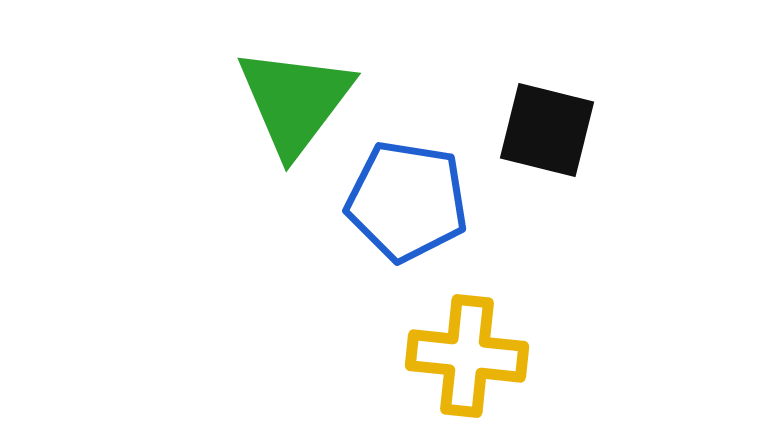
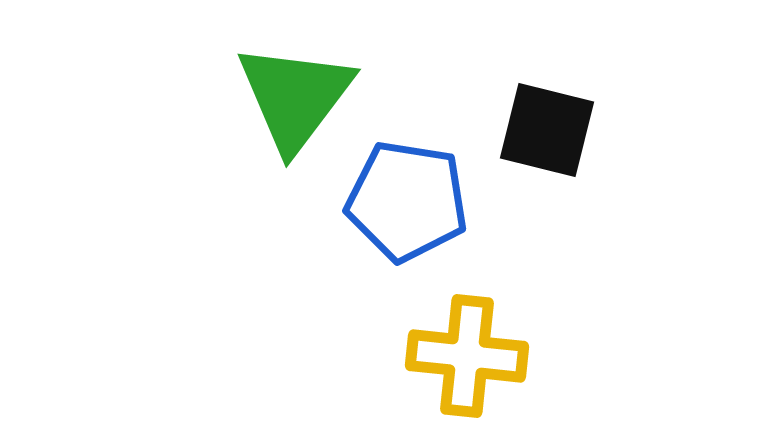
green triangle: moved 4 px up
